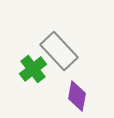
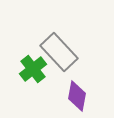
gray rectangle: moved 1 px down
